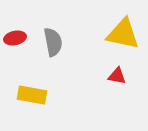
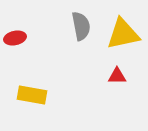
yellow triangle: rotated 24 degrees counterclockwise
gray semicircle: moved 28 px right, 16 px up
red triangle: rotated 12 degrees counterclockwise
